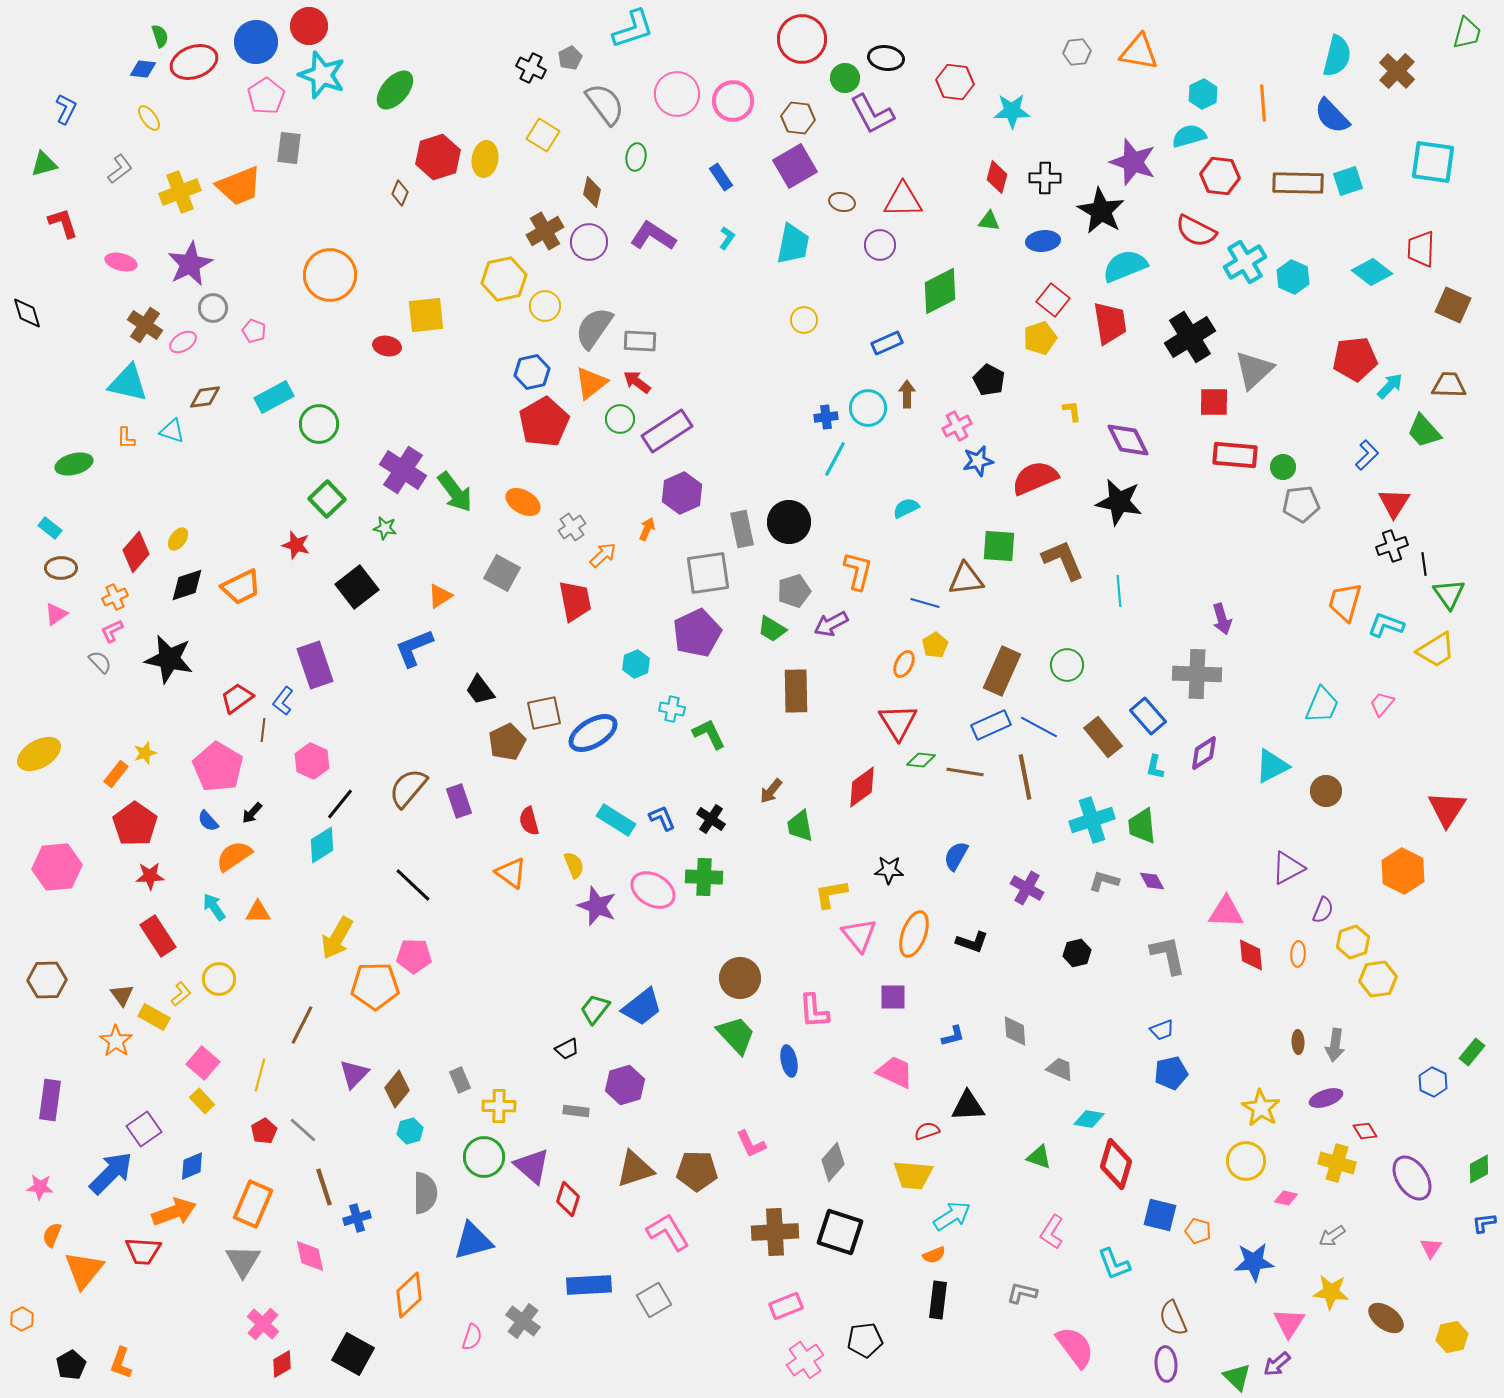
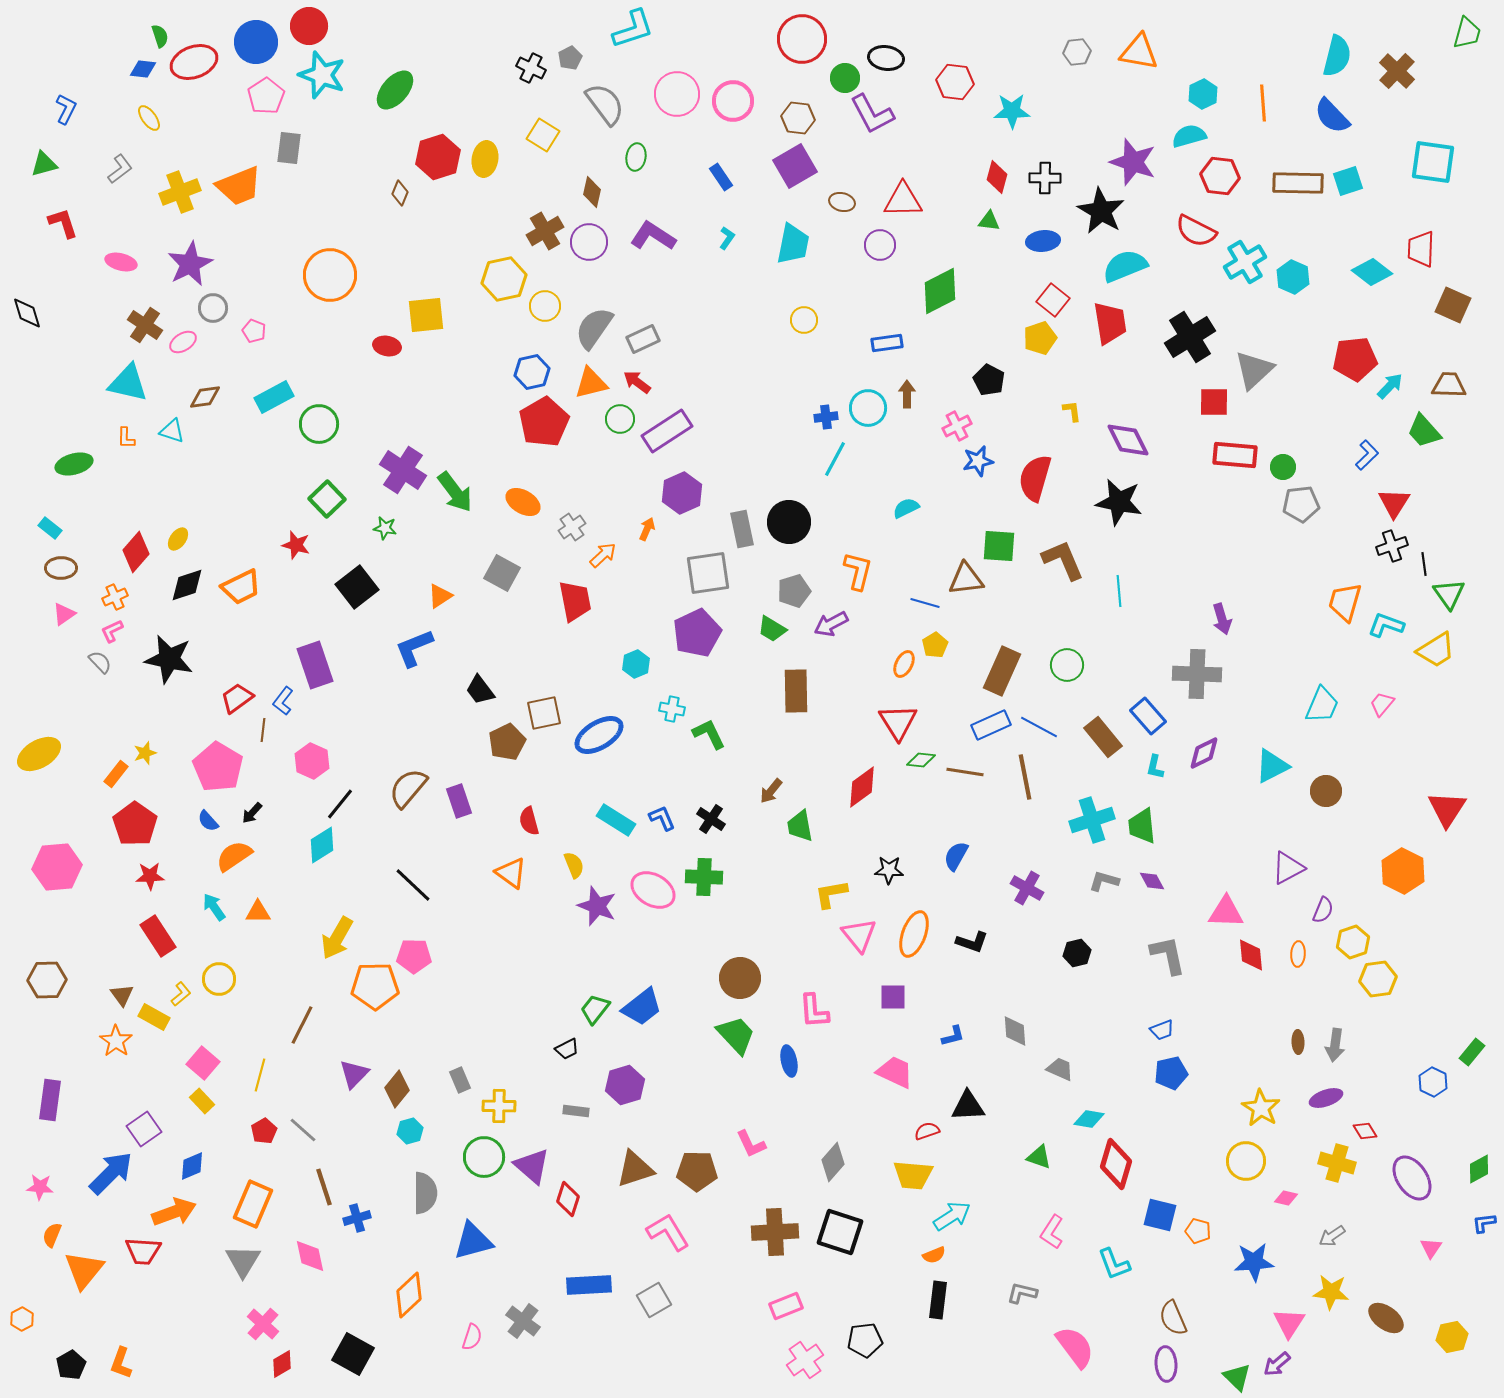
gray rectangle at (640, 341): moved 3 px right, 2 px up; rotated 28 degrees counterclockwise
blue rectangle at (887, 343): rotated 16 degrees clockwise
orange triangle at (591, 383): rotated 24 degrees clockwise
red semicircle at (1035, 478): rotated 51 degrees counterclockwise
pink triangle at (56, 614): moved 8 px right
blue ellipse at (593, 733): moved 6 px right, 2 px down
purple diamond at (1204, 753): rotated 6 degrees clockwise
